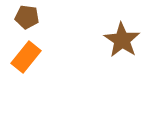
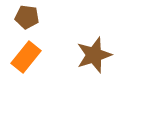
brown star: moved 28 px left, 15 px down; rotated 21 degrees clockwise
